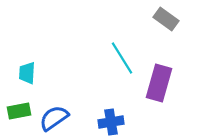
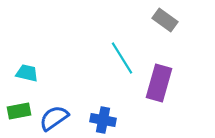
gray rectangle: moved 1 px left, 1 px down
cyan trapezoid: rotated 100 degrees clockwise
blue cross: moved 8 px left, 2 px up; rotated 20 degrees clockwise
